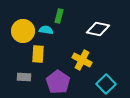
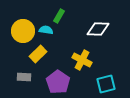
green rectangle: rotated 16 degrees clockwise
white diamond: rotated 10 degrees counterclockwise
yellow rectangle: rotated 42 degrees clockwise
cyan square: rotated 30 degrees clockwise
